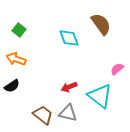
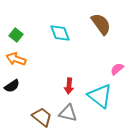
green square: moved 3 px left, 5 px down
cyan diamond: moved 9 px left, 5 px up
red arrow: moved 1 px up; rotated 63 degrees counterclockwise
brown trapezoid: moved 1 px left, 2 px down
